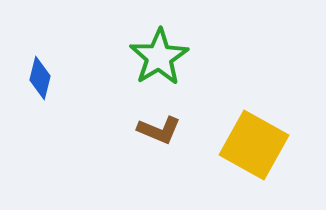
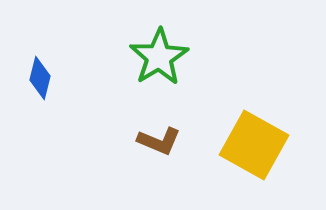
brown L-shape: moved 11 px down
